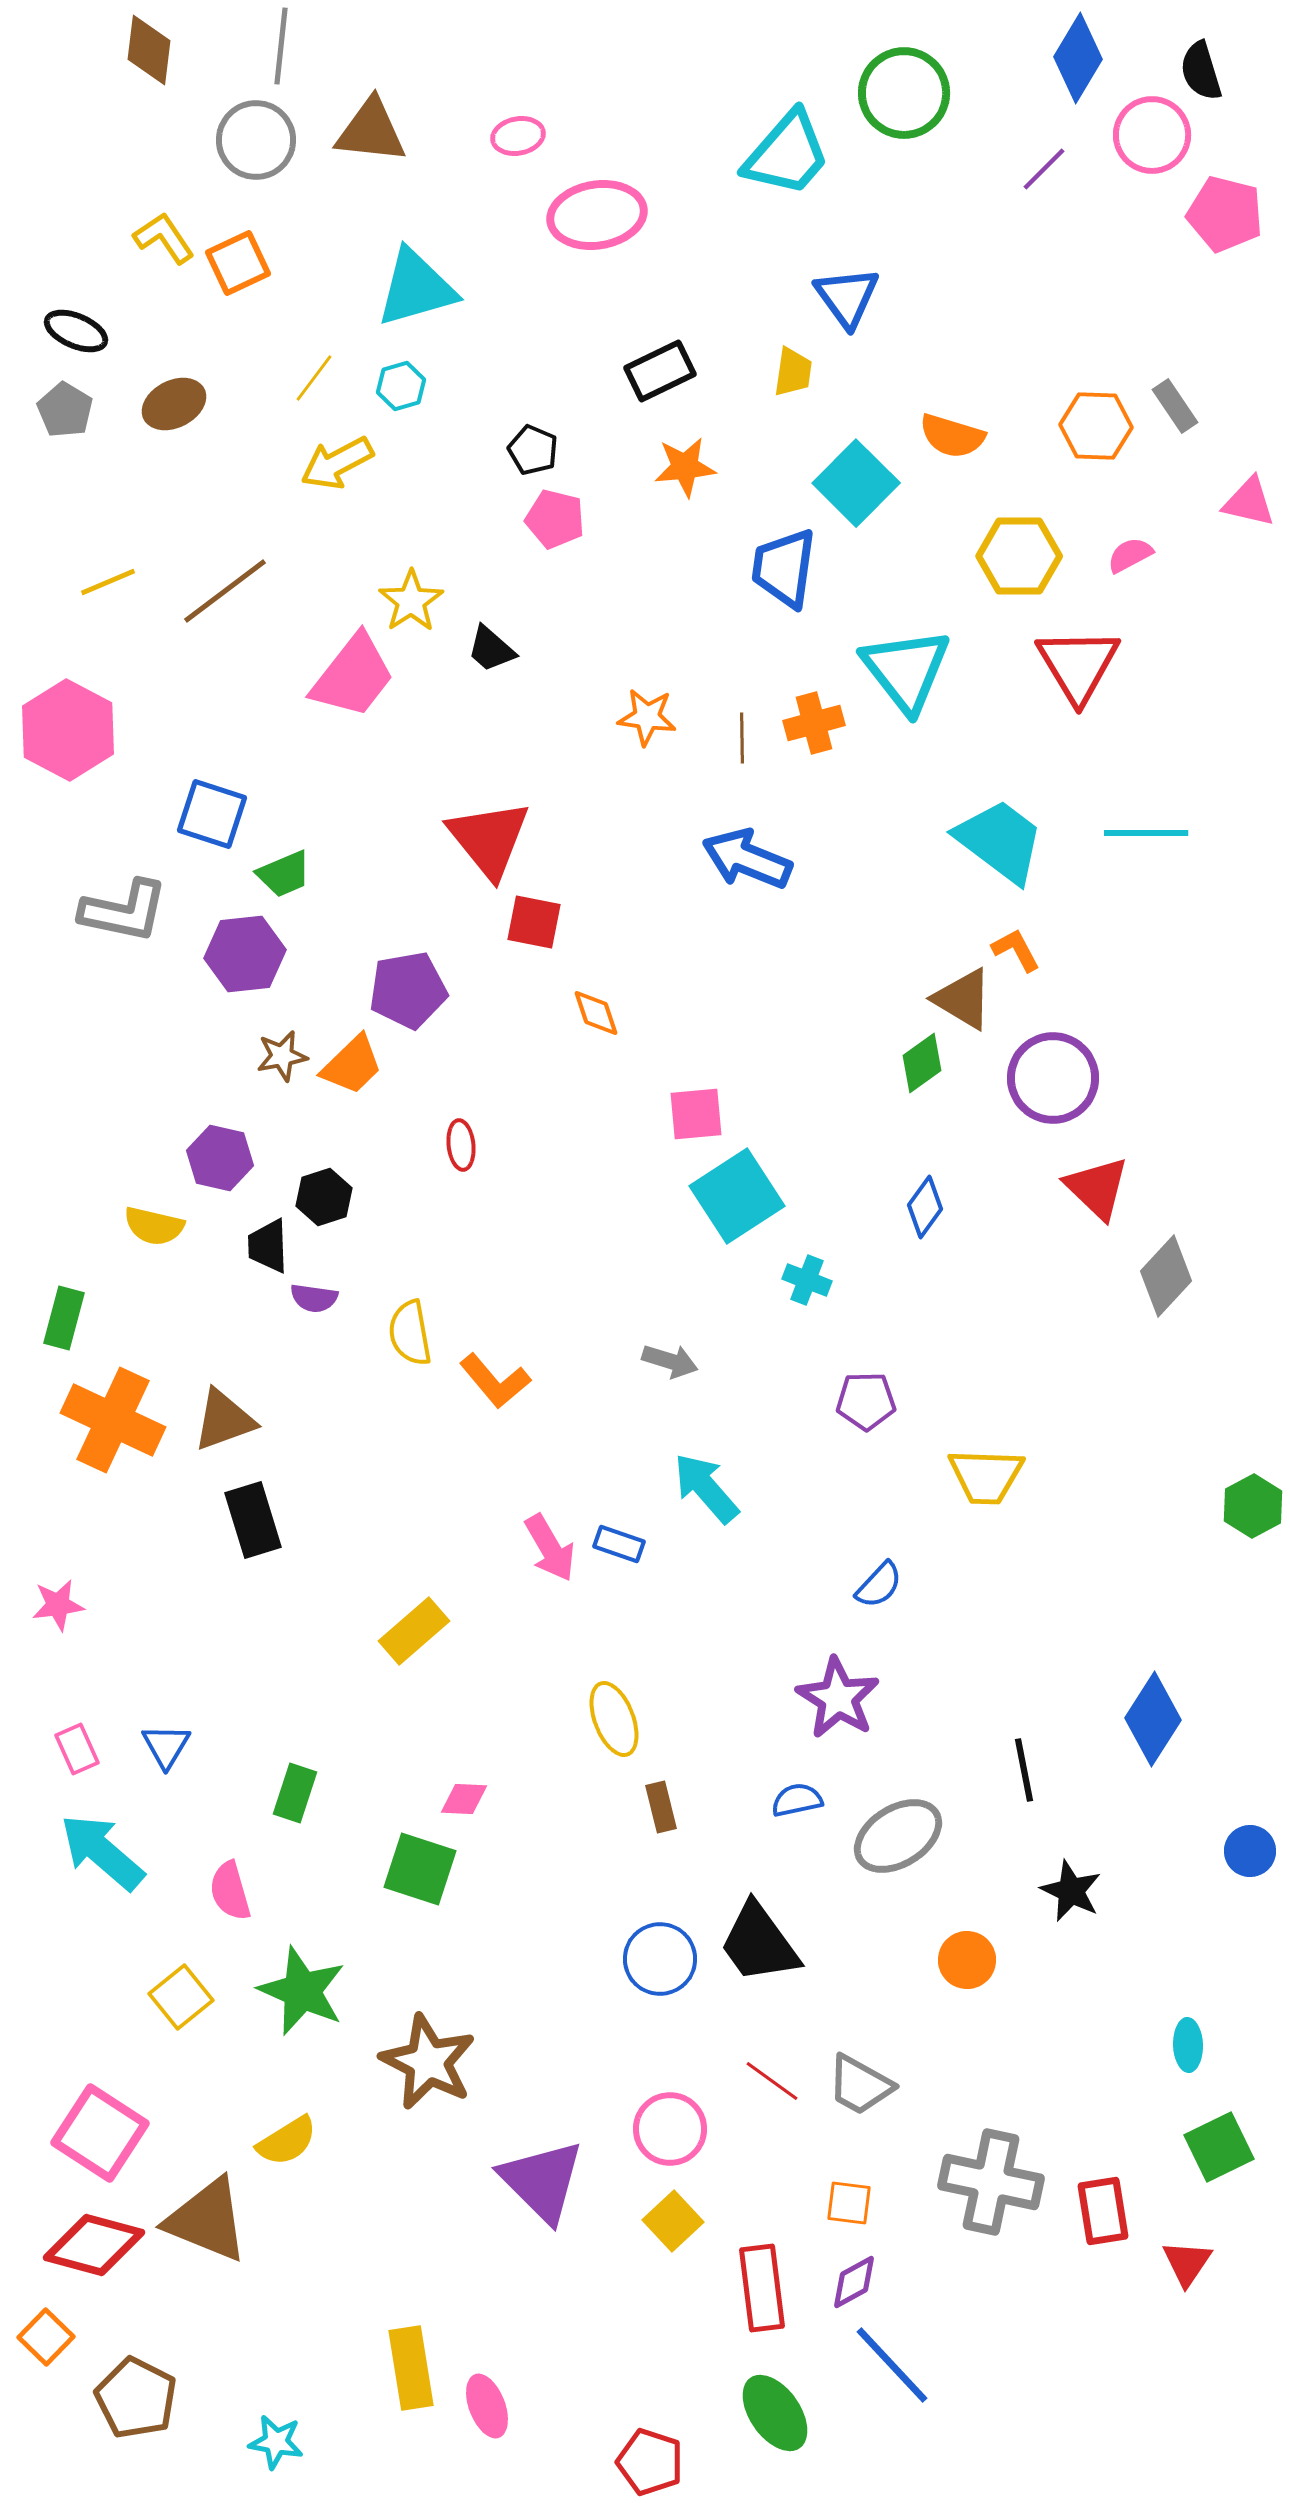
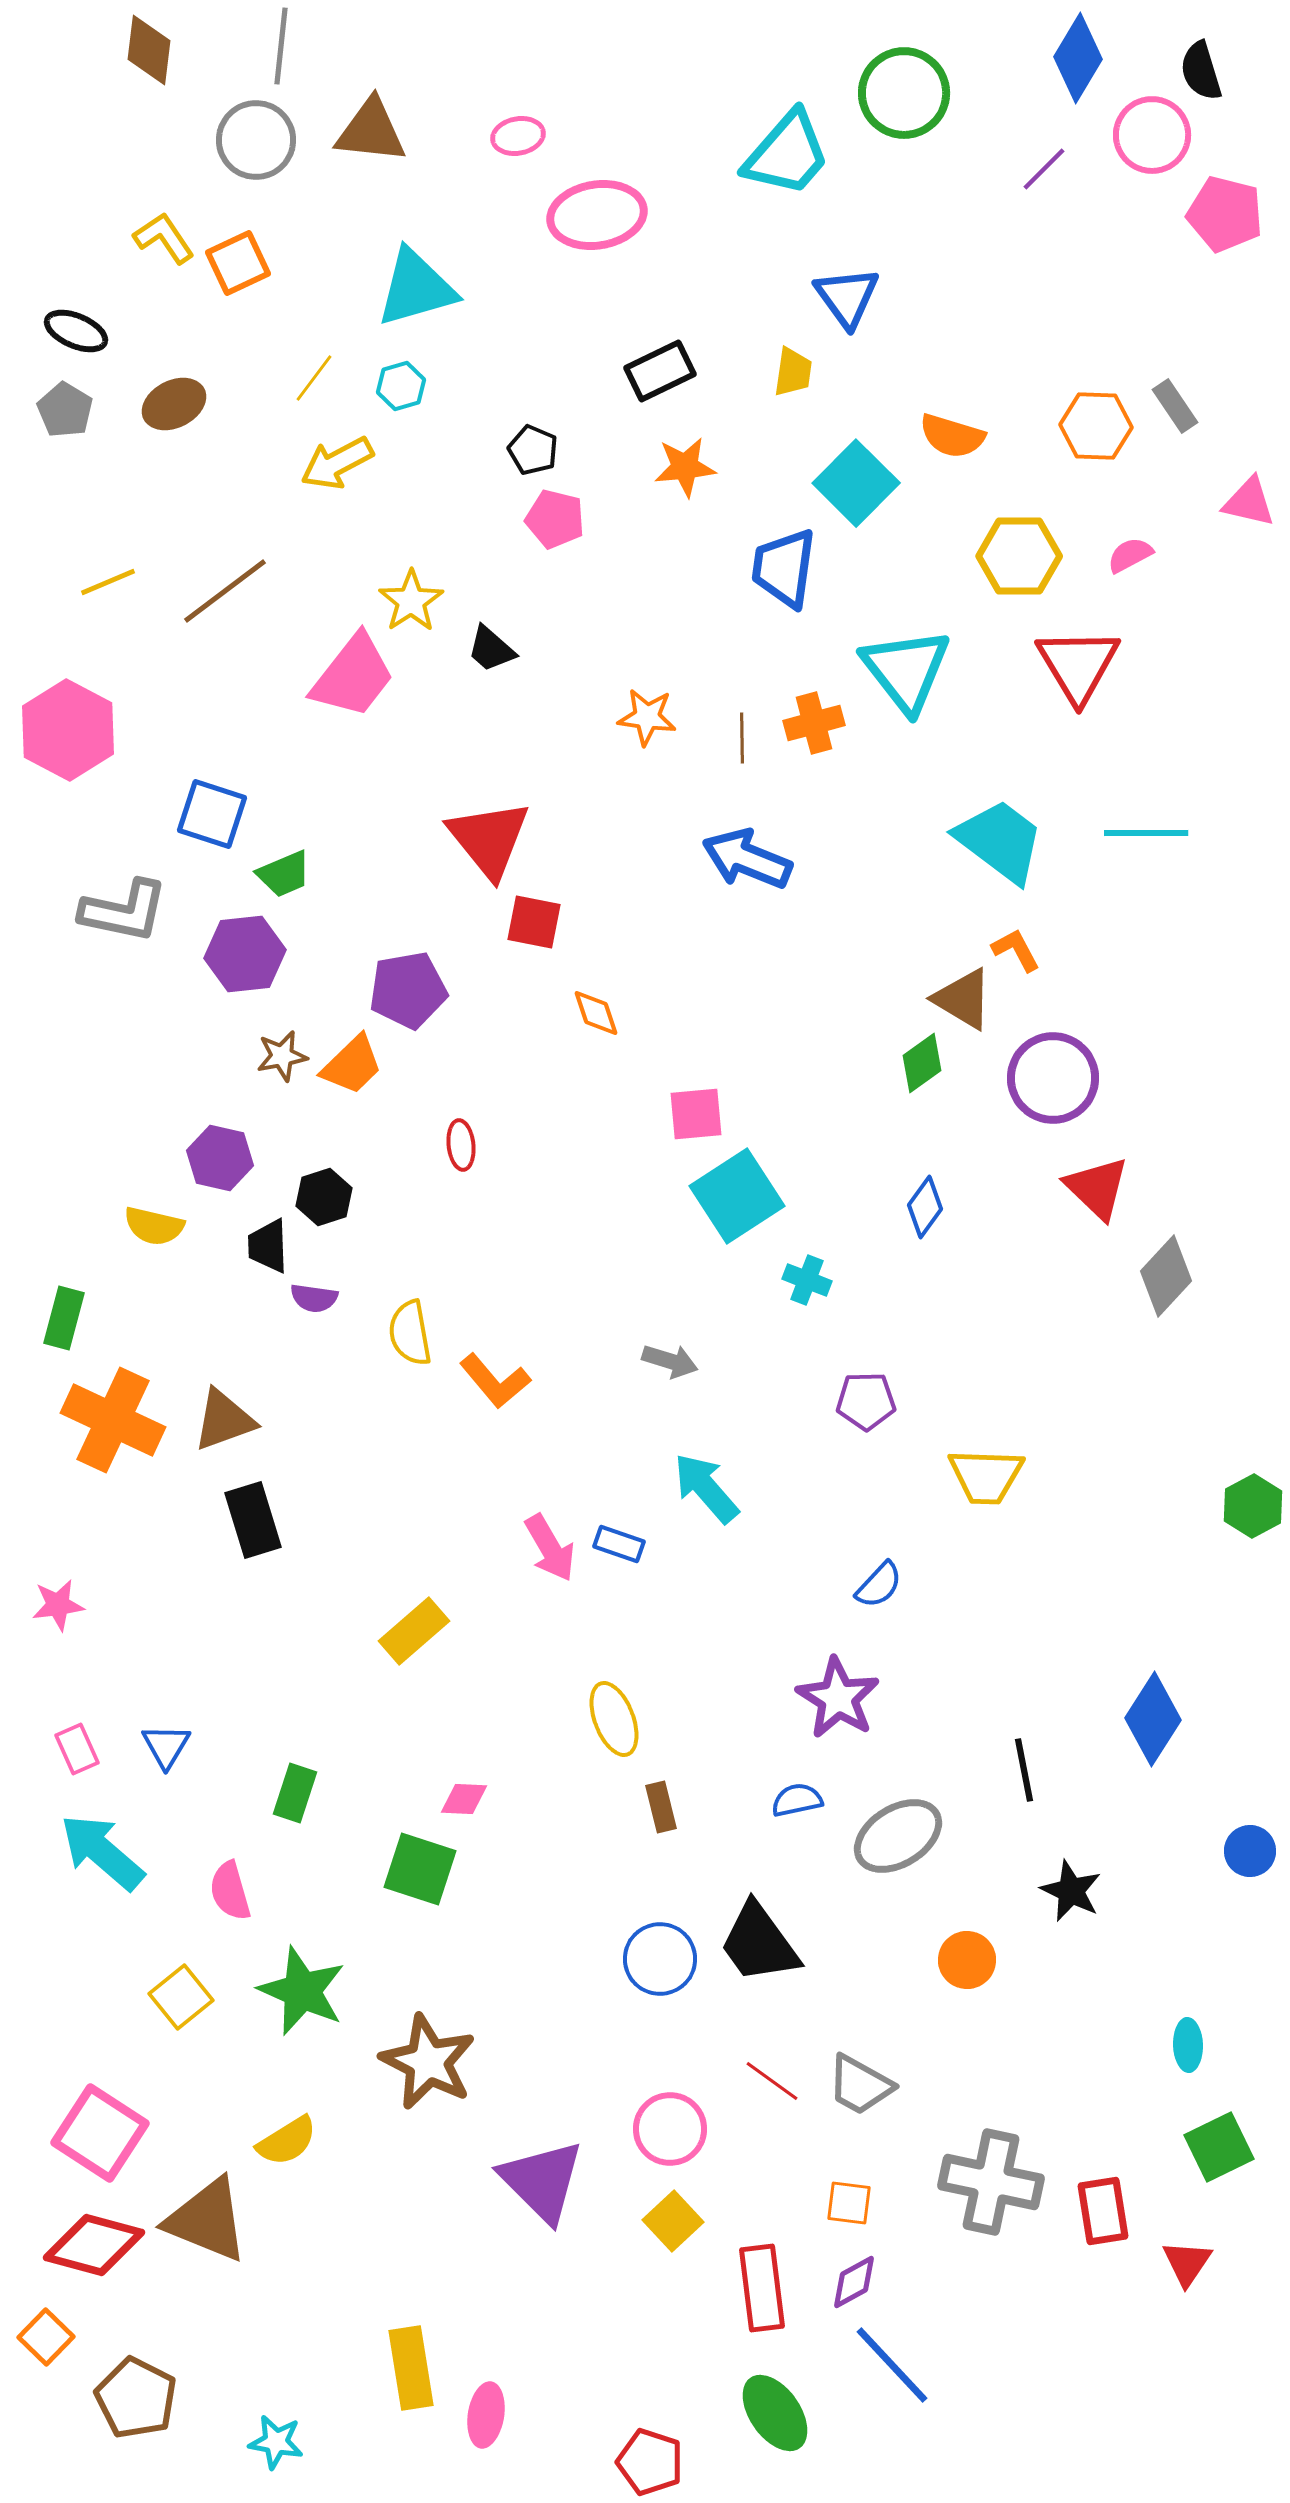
pink ellipse at (487, 2406): moved 1 px left, 9 px down; rotated 30 degrees clockwise
